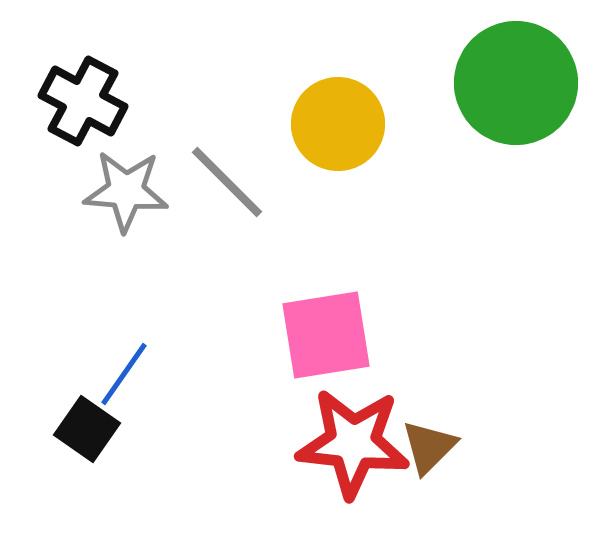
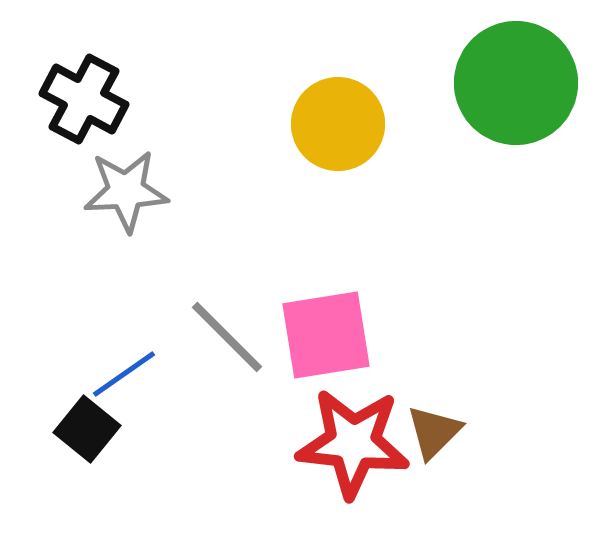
black cross: moved 1 px right, 2 px up
gray line: moved 155 px down
gray star: rotated 8 degrees counterclockwise
blue line: rotated 20 degrees clockwise
black square: rotated 4 degrees clockwise
brown triangle: moved 5 px right, 15 px up
